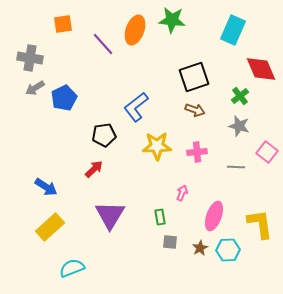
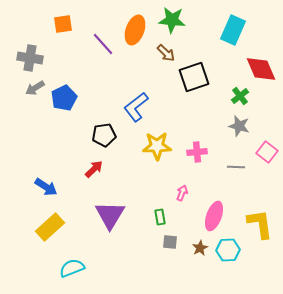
brown arrow: moved 29 px left, 57 px up; rotated 24 degrees clockwise
